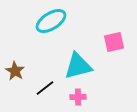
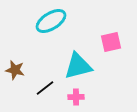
pink square: moved 3 px left
brown star: moved 1 px up; rotated 18 degrees counterclockwise
pink cross: moved 2 px left
